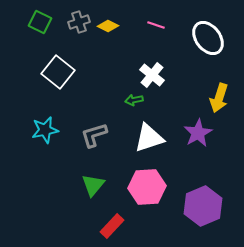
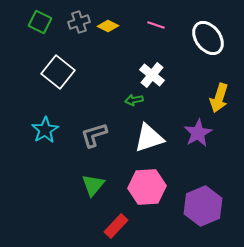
cyan star: rotated 20 degrees counterclockwise
red rectangle: moved 4 px right
